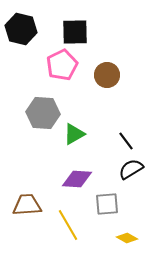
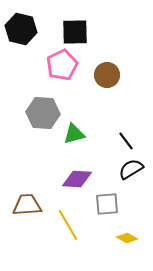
green triangle: rotated 15 degrees clockwise
